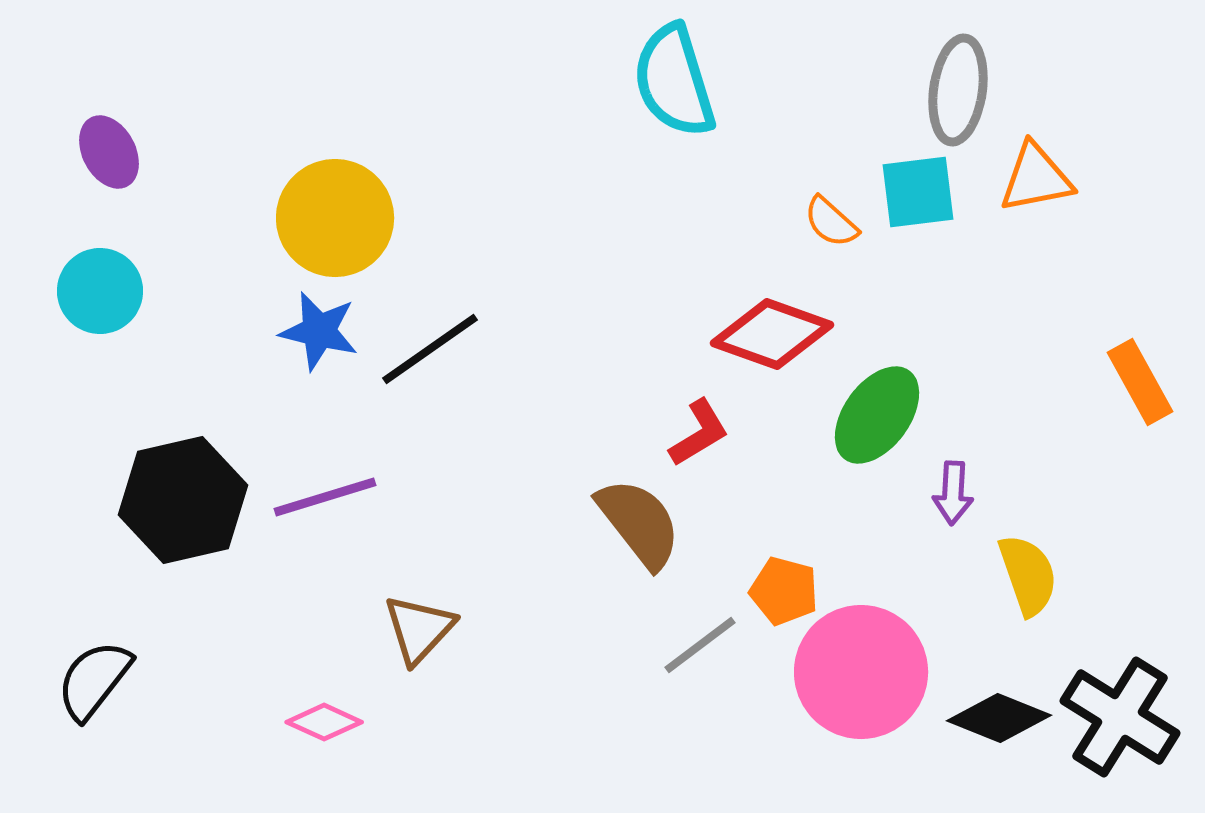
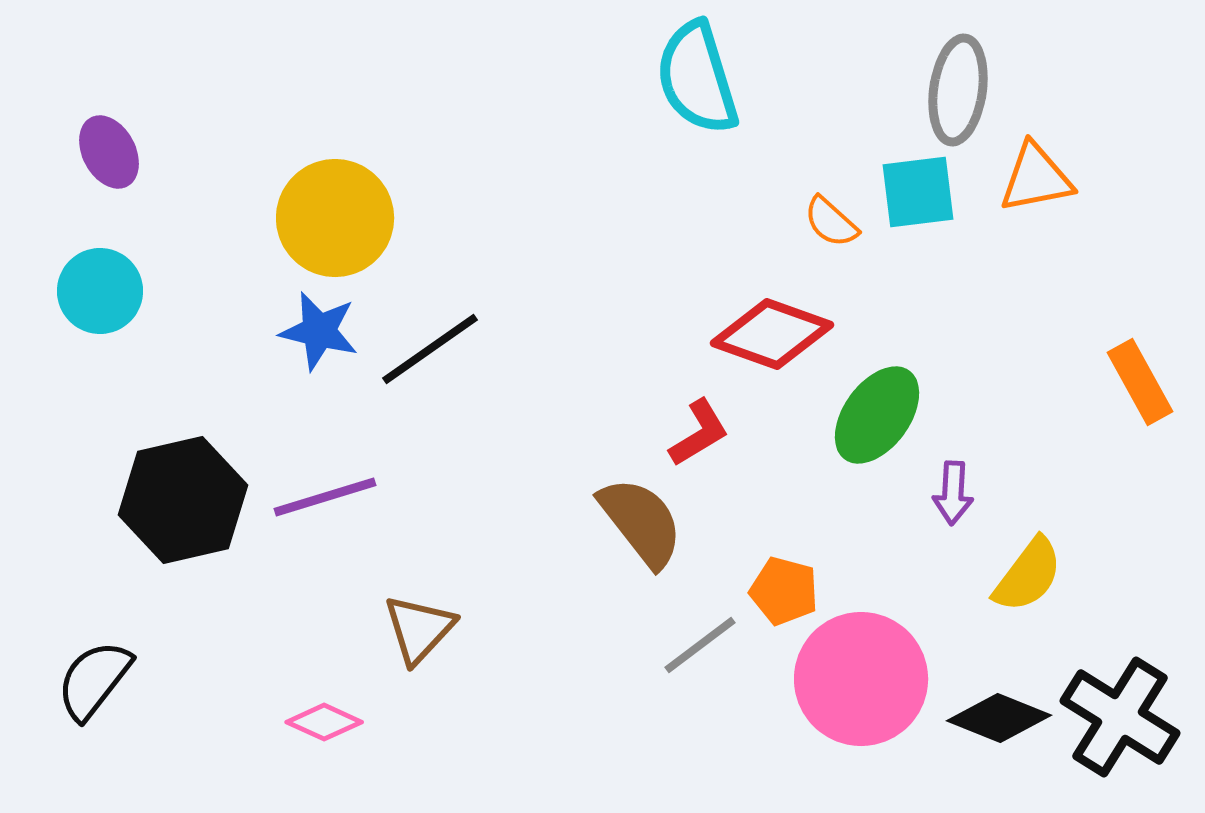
cyan semicircle: moved 23 px right, 3 px up
brown semicircle: moved 2 px right, 1 px up
yellow semicircle: rotated 56 degrees clockwise
pink circle: moved 7 px down
